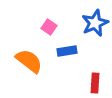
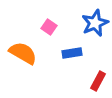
blue rectangle: moved 5 px right, 2 px down
orange semicircle: moved 6 px left, 8 px up; rotated 8 degrees counterclockwise
red rectangle: moved 3 px right, 2 px up; rotated 24 degrees clockwise
